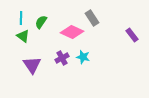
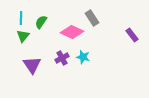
green triangle: rotated 32 degrees clockwise
